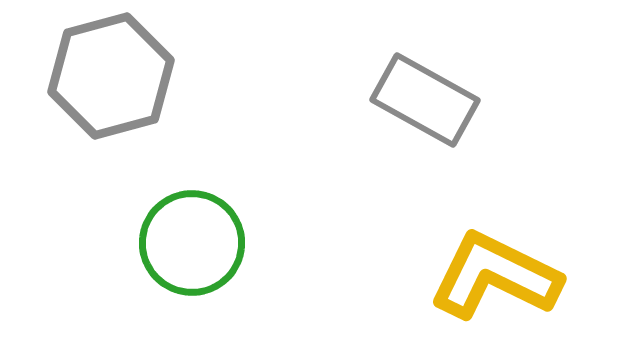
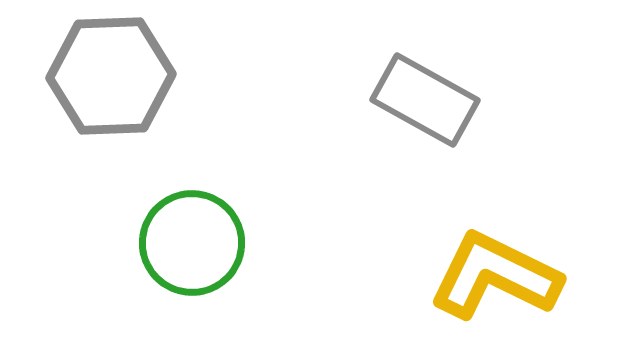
gray hexagon: rotated 13 degrees clockwise
